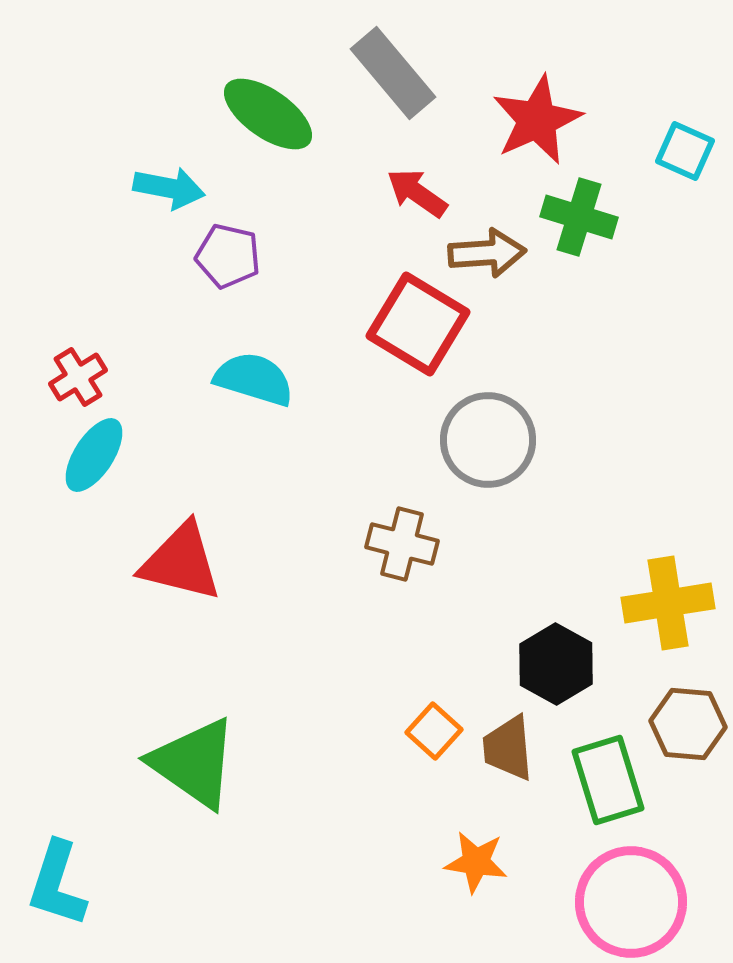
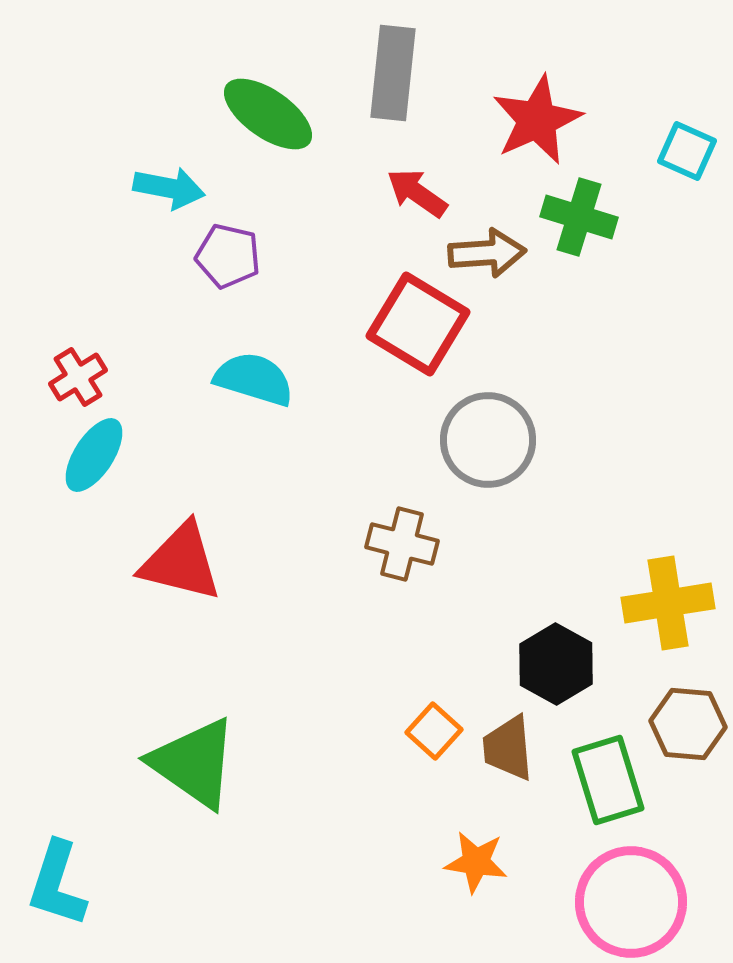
gray rectangle: rotated 46 degrees clockwise
cyan square: moved 2 px right
